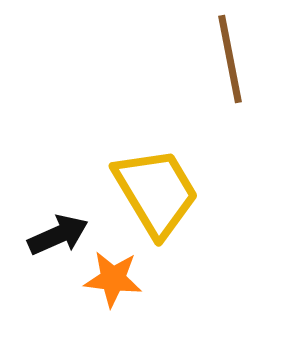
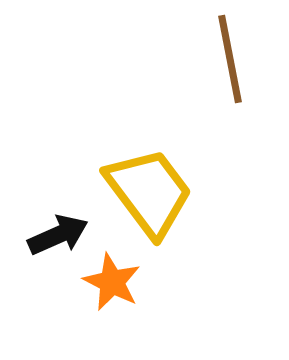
yellow trapezoid: moved 7 px left; rotated 6 degrees counterclockwise
orange star: moved 1 px left, 3 px down; rotated 20 degrees clockwise
